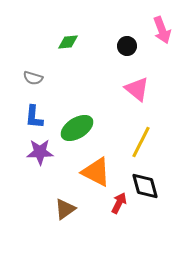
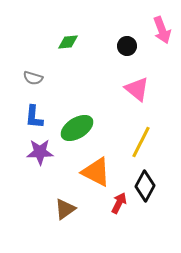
black diamond: rotated 44 degrees clockwise
